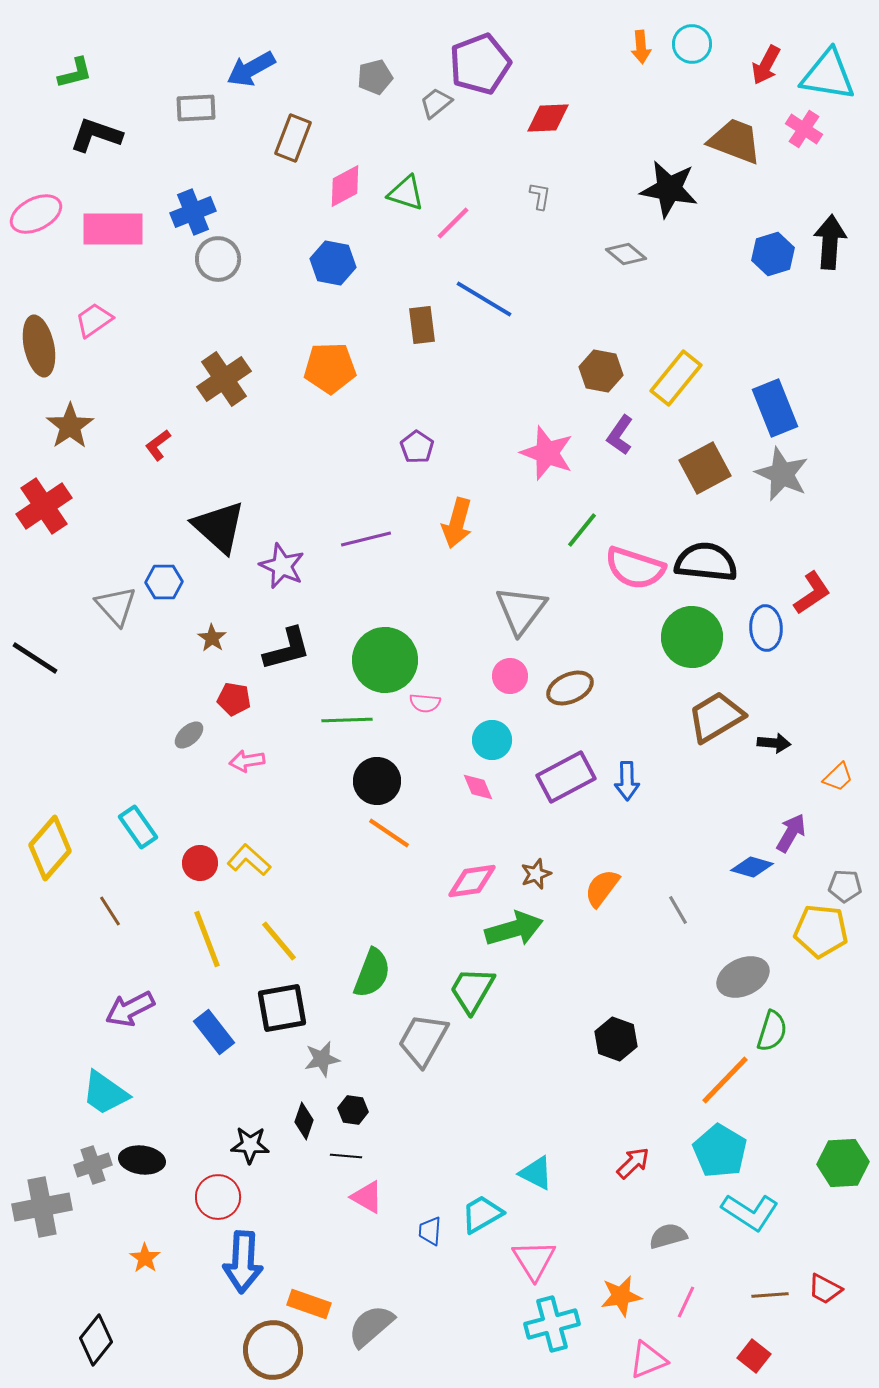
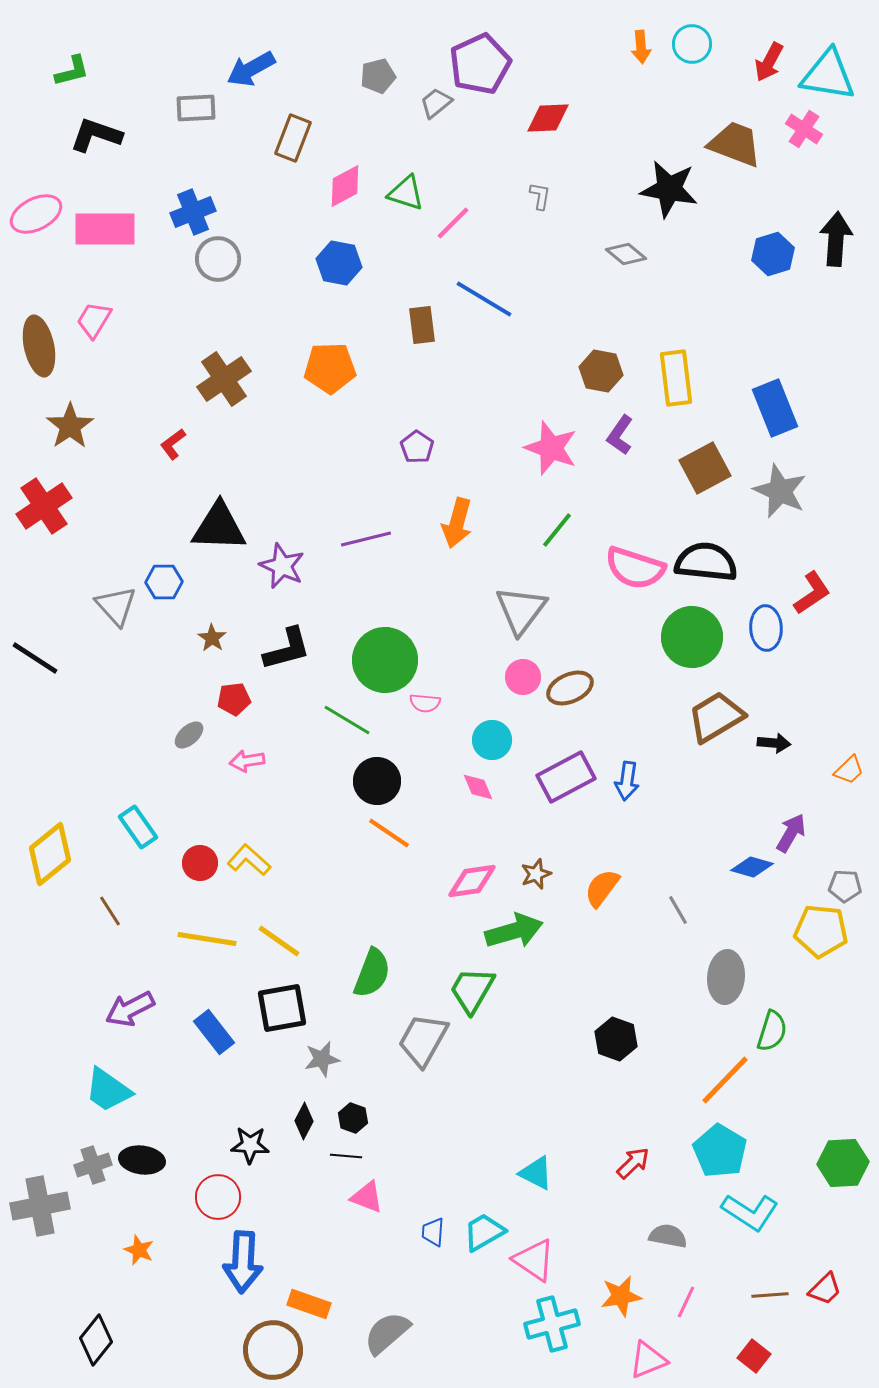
purple pentagon at (480, 64): rotated 4 degrees counterclockwise
red arrow at (766, 65): moved 3 px right, 3 px up
green L-shape at (75, 73): moved 3 px left, 2 px up
gray pentagon at (375, 77): moved 3 px right, 1 px up
brown trapezoid at (735, 141): moved 3 px down
pink rectangle at (113, 229): moved 8 px left
black arrow at (830, 242): moved 6 px right, 3 px up
blue hexagon at (333, 263): moved 6 px right
pink trapezoid at (94, 320): rotated 24 degrees counterclockwise
yellow rectangle at (676, 378): rotated 46 degrees counterclockwise
red L-shape at (158, 445): moved 15 px right, 1 px up
pink star at (547, 453): moved 4 px right, 5 px up
gray star at (782, 474): moved 2 px left, 17 px down
black triangle at (219, 527): rotated 40 degrees counterclockwise
green line at (582, 530): moved 25 px left
pink circle at (510, 676): moved 13 px right, 1 px down
red pentagon at (234, 699): rotated 16 degrees counterclockwise
green line at (347, 720): rotated 33 degrees clockwise
orange trapezoid at (838, 777): moved 11 px right, 7 px up
blue arrow at (627, 781): rotated 9 degrees clockwise
yellow diamond at (50, 848): moved 6 px down; rotated 10 degrees clockwise
green arrow at (514, 929): moved 2 px down
yellow line at (207, 939): rotated 60 degrees counterclockwise
yellow line at (279, 941): rotated 15 degrees counterclockwise
gray ellipse at (743, 977): moved 17 px left; rotated 60 degrees counterclockwise
cyan trapezoid at (105, 1093): moved 3 px right, 3 px up
black hexagon at (353, 1110): moved 8 px down; rotated 12 degrees clockwise
black diamond at (304, 1121): rotated 9 degrees clockwise
pink triangle at (367, 1197): rotated 9 degrees counterclockwise
gray cross at (42, 1207): moved 2 px left, 1 px up
cyan trapezoid at (482, 1214): moved 2 px right, 18 px down
blue trapezoid at (430, 1231): moved 3 px right, 1 px down
gray semicircle at (668, 1236): rotated 27 degrees clockwise
orange star at (145, 1258): moved 6 px left, 8 px up; rotated 12 degrees counterclockwise
pink triangle at (534, 1260): rotated 24 degrees counterclockwise
red trapezoid at (825, 1289): rotated 72 degrees counterclockwise
gray semicircle at (371, 1326): moved 16 px right, 7 px down
